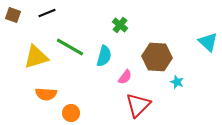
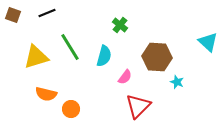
green line: rotated 28 degrees clockwise
orange semicircle: rotated 10 degrees clockwise
red triangle: moved 1 px down
orange circle: moved 4 px up
